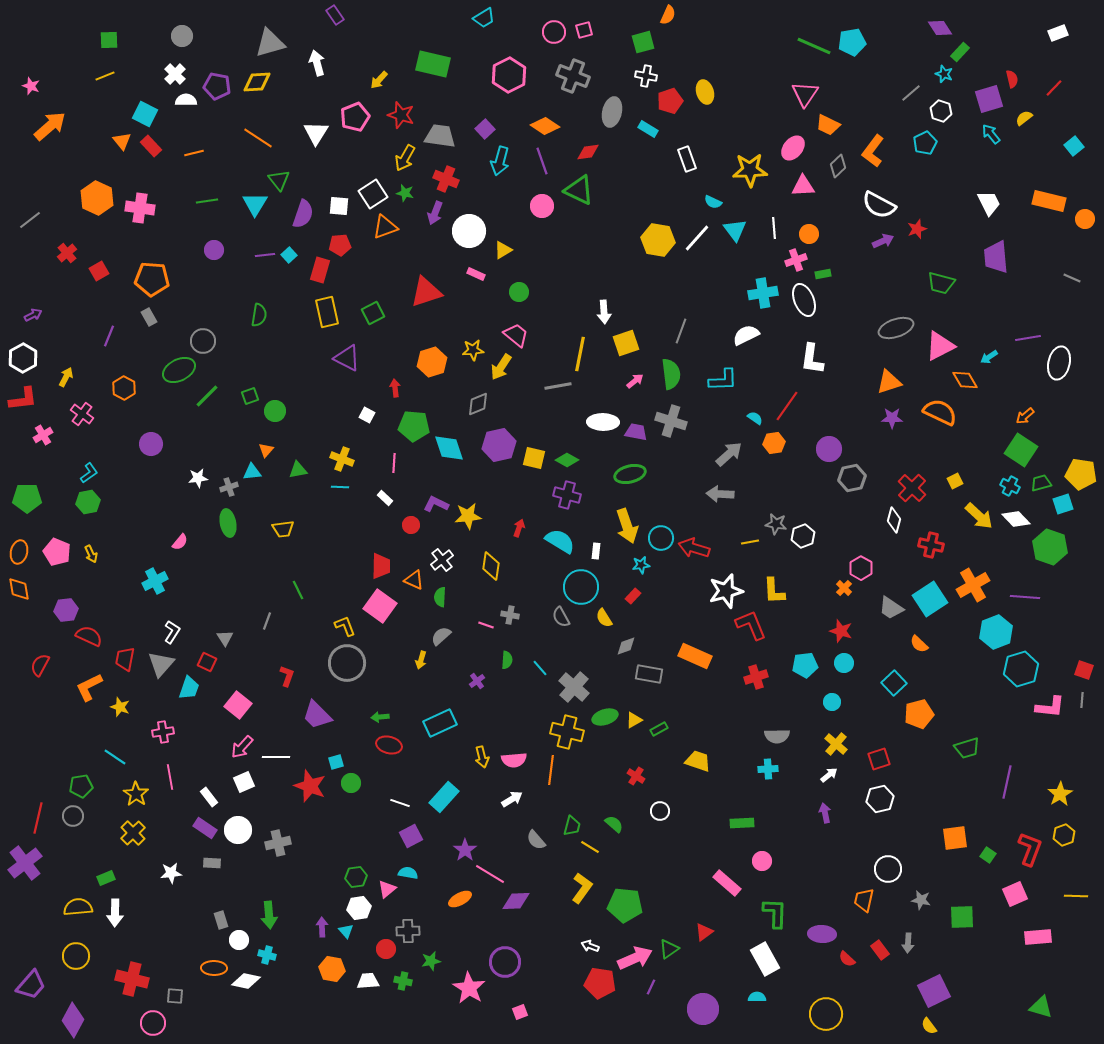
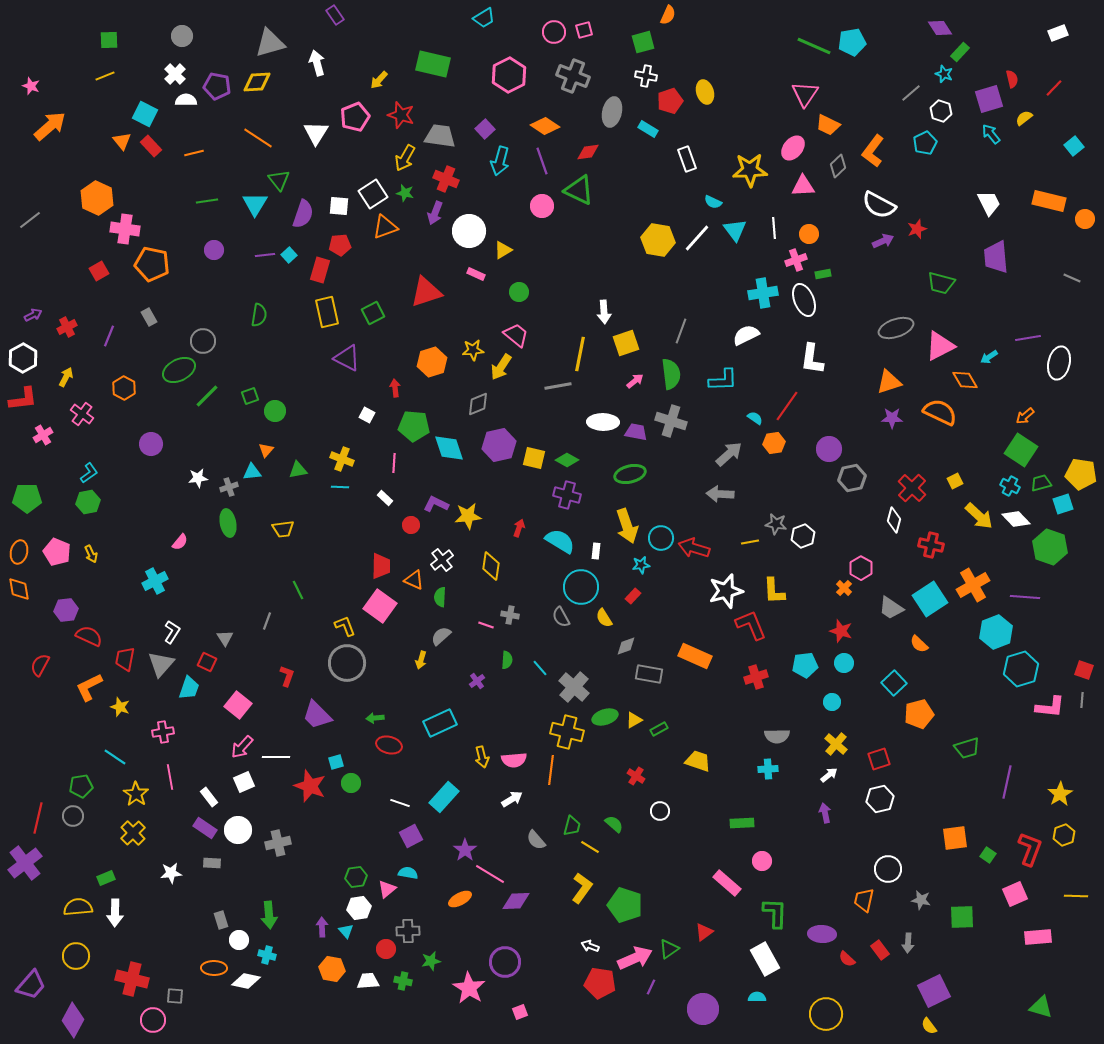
pink cross at (140, 208): moved 15 px left, 21 px down
red cross at (67, 253): moved 74 px down; rotated 12 degrees clockwise
orange pentagon at (152, 279): moved 15 px up; rotated 8 degrees clockwise
green arrow at (380, 717): moved 5 px left, 1 px down
green pentagon at (625, 905): rotated 12 degrees clockwise
pink circle at (153, 1023): moved 3 px up
